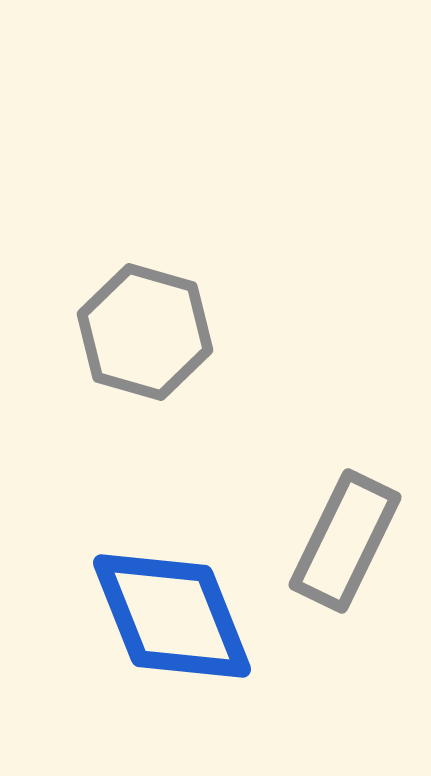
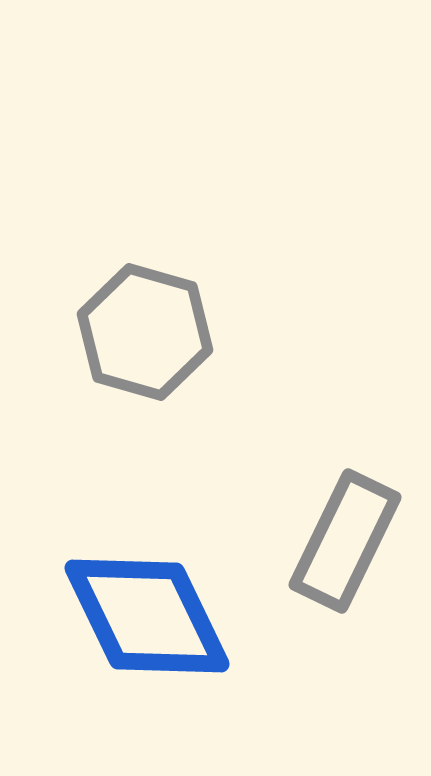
blue diamond: moved 25 px left; rotated 4 degrees counterclockwise
